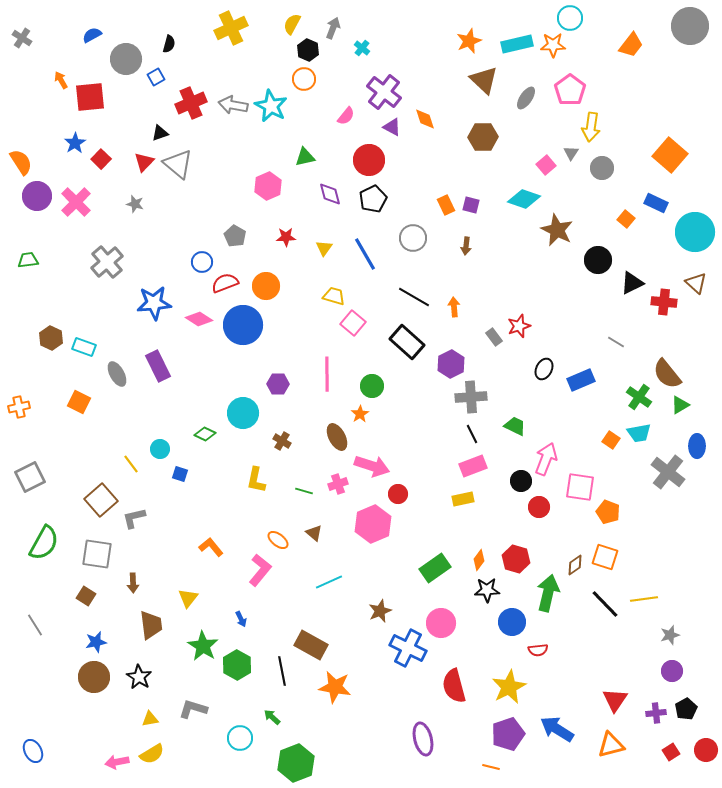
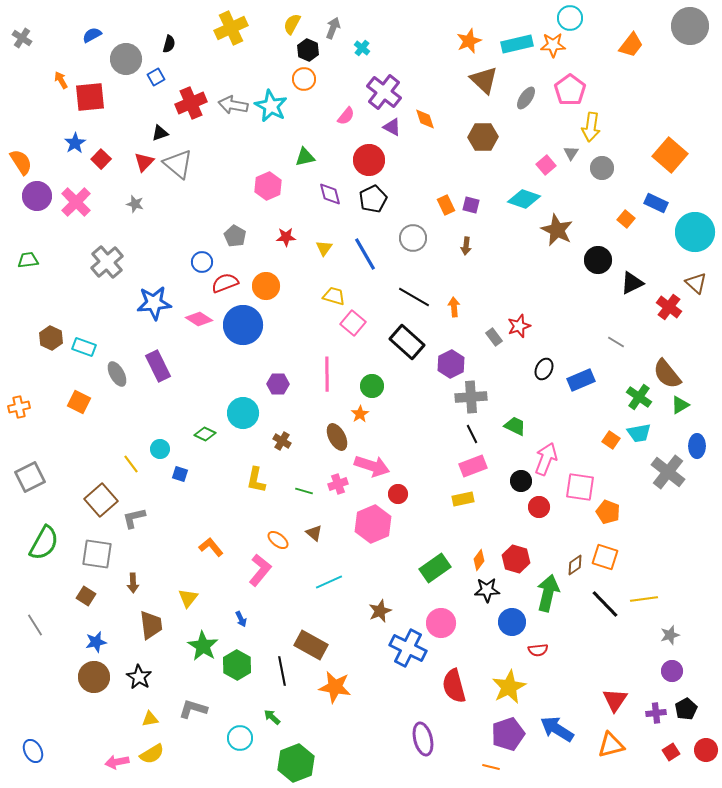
red cross at (664, 302): moved 5 px right, 5 px down; rotated 30 degrees clockwise
